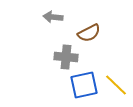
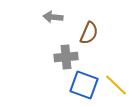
brown semicircle: rotated 40 degrees counterclockwise
gray cross: rotated 10 degrees counterclockwise
blue square: rotated 32 degrees clockwise
